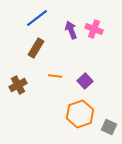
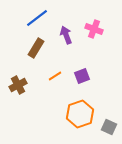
purple arrow: moved 5 px left, 5 px down
orange line: rotated 40 degrees counterclockwise
purple square: moved 3 px left, 5 px up; rotated 21 degrees clockwise
